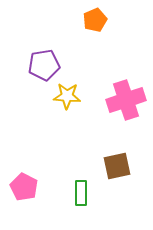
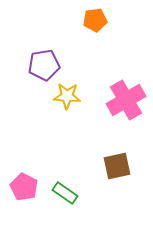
orange pentagon: rotated 15 degrees clockwise
pink cross: rotated 12 degrees counterclockwise
green rectangle: moved 16 px left; rotated 55 degrees counterclockwise
